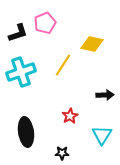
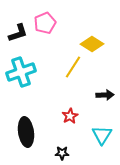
yellow diamond: rotated 20 degrees clockwise
yellow line: moved 10 px right, 2 px down
